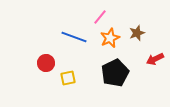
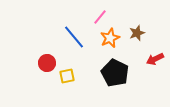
blue line: rotated 30 degrees clockwise
red circle: moved 1 px right
black pentagon: rotated 20 degrees counterclockwise
yellow square: moved 1 px left, 2 px up
